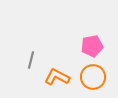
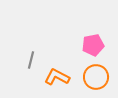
pink pentagon: moved 1 px right, 1 px up
orange circle: moved 3 px right
